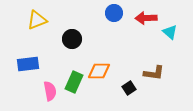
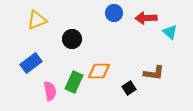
blue rectangle: moved 3 px right, 1 px up; rotated 30 degrees counterclockwise
